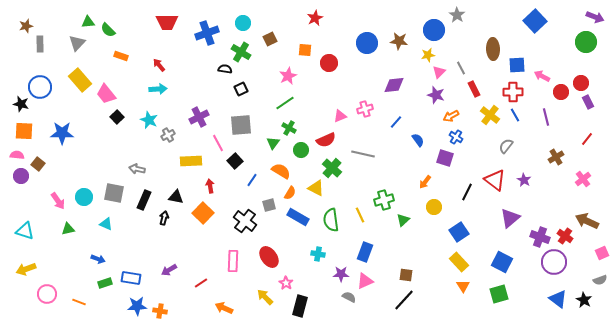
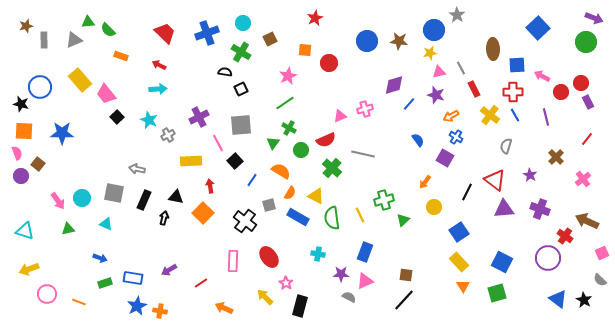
purple arrow at (595, 17): moved 1 px left, 1 px down
blue square at (535, 21): moved 3 px right, 7 px down
red trapezoid at (167, 22): moved 2 px left, 11 px down; rotated 135 degrees counterclockwise
gray triangle at (77, 43): moved 3 px left, 3 px up; rotated 24 degrees clockwise
blue circle at (367, 43): moved 2 px up
gray rectangle at (40, 44): moved 4 px right, 4 px up
yellow star at (428, 55): moved 2 px right, 2 px up
red arrow at (159, 65): rotated 24 degrees counterclockwise
black semicircle at (225, 69): moved 3 px down
pink triangle at (439, 72): rotated 32 degrees clockwise
purple diamond at (394, 85): rotated 10 degrees counterclockwise
blue line at (396, 122): moved 13 px right, 18 px up
gray semicircle at (506, 146): rotated 21 degrees counterclockwise
pink semicircle at (17, 155): moved 2 px up; rotated 64 degrees clockwise
brown cross at (556, 157): rotated 14 degrees counterclockwise
purple square at (445, 158): rotated 12 degrees clockwise
purple star at (524, 180): moved 6 px right, 5 px up
yellow triangle at (316, 188): moved 8 px down
cyan circle at (84, 197): moved 2 px left, 1 px down
purple triangle at (510, 218): moved 6 px left, 9 px up; rotated 35 degrees clockwise
green semicircle at (331, 220): moved 1 px right, 2 px up
purple cross at (540, 237): moved 28 px up
blue arrow at (98, 259): moved 2 px right, 1 px up
purple circle at (554, 262): moved 6 px left, 4 px up
yellow arrow at (26, 269): moved 3 px right
blue rectangle at (131, 278): moved 2 px right
gray semicircle at (600, 280): rotated 64 degrees clockwise
green square at (499, 294): moved 2 px left, 1 px up
blue star at (137, 306): rotated 24 degrees counterclockwise
